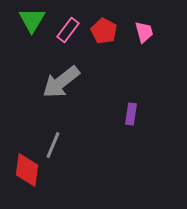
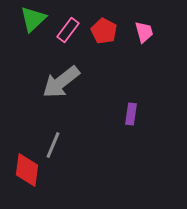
green triangle: moved 1 px right, 1 px up; rotated 16 degrees clockwise
